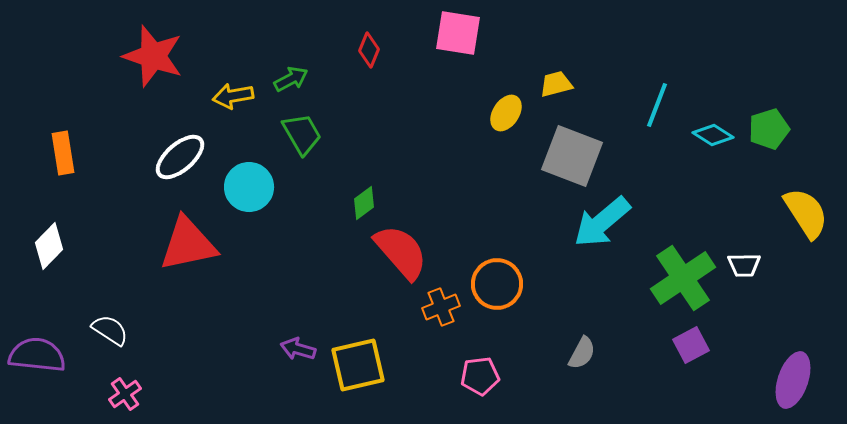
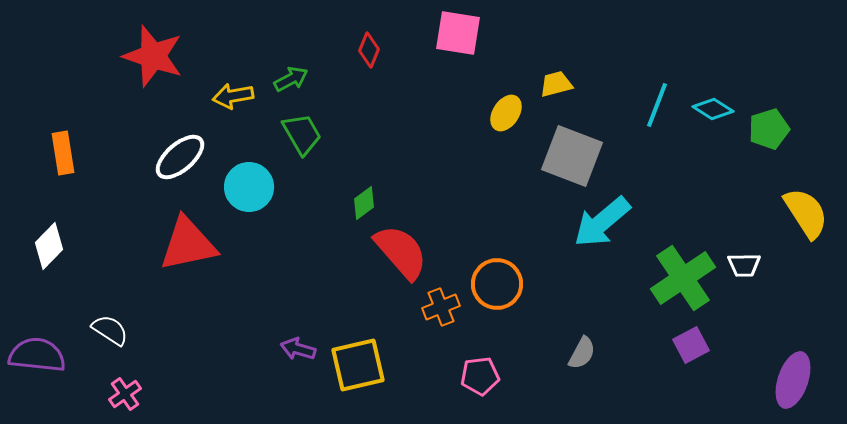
cyan diamond: moved 26 px up
